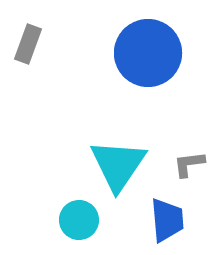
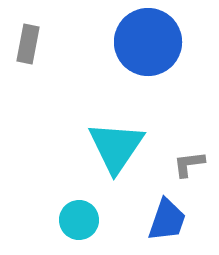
gray rectangle: rotated 9 degrees counterclockwise
blue circle: moved 11 px up
cyan triangle: moved 2 px left, 18 px up
blue trapezoid: rotated 24 degrees clockwise
